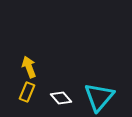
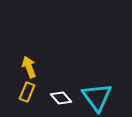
cyan triangle: moved 2 px left; rotated 16 degrees counterclockwise
